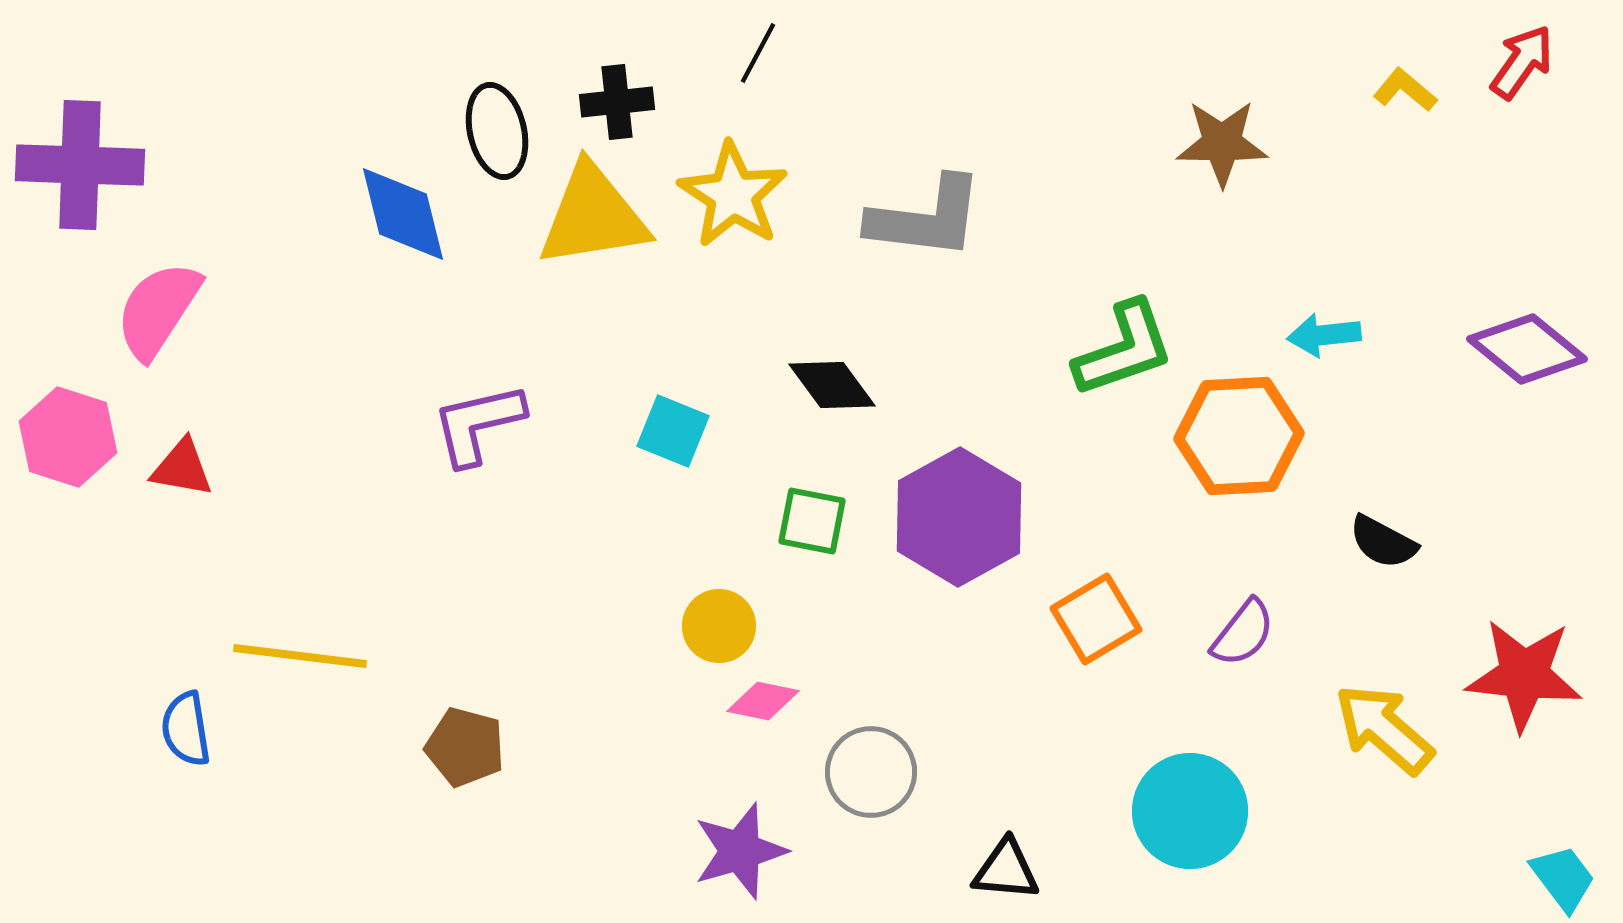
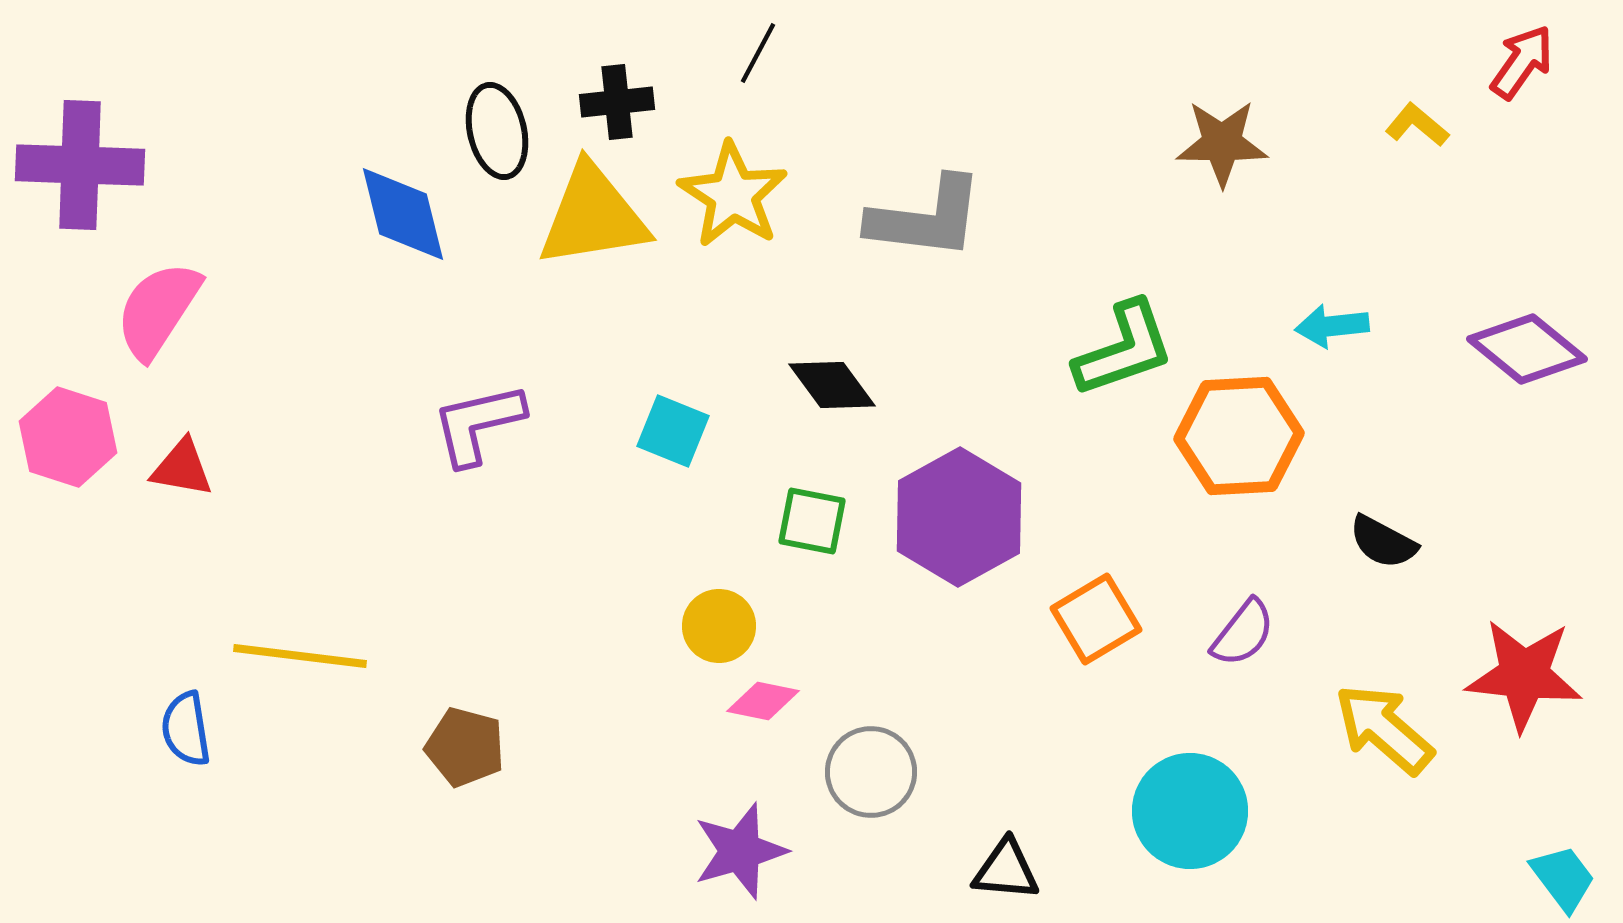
yellow L-shape: moved 12 px right, 35 px down
cyan arrow: moved 8 px right, 9 px up
